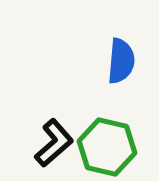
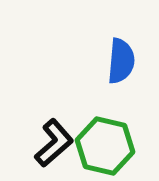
green hexagon: moved 2 px left, 1 px up
